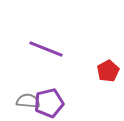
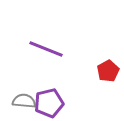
gray semicircle: moved 4 px left
